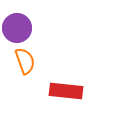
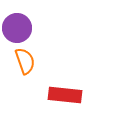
red rectangle: moved 1 px left, 4 px down
